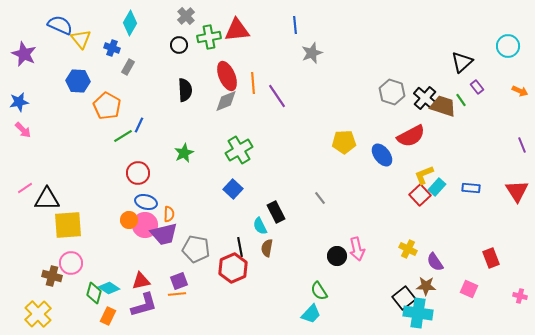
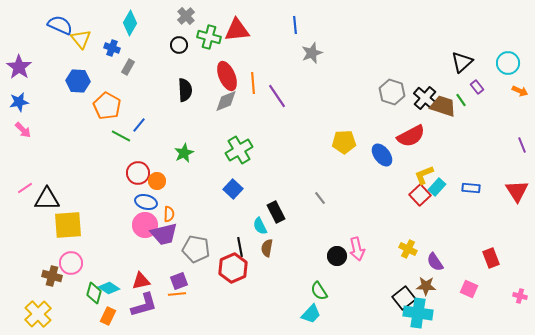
green cross at (209, 37): rotated 25 degrees clockwise
cyan circle at (508, 46): moved 17 px down
purple star at (24, 54): moved 5 px left, 13 px down; rotated 10 degrees clockwise
blue line at (139, 125): rotated 14 degrees clockwise
green line at (123, 136): moved 2 px left; rotated 60 degrees clockwise
orange circle at (129, 220): moved 28 px right, 39 px up
